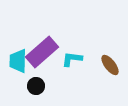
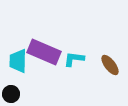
purple rectangle: moved 2 px right; rotated 64 degrees clockwise
cyan L-shape: moved 2 px right
black circle: moved 25 px left, 8 px down
